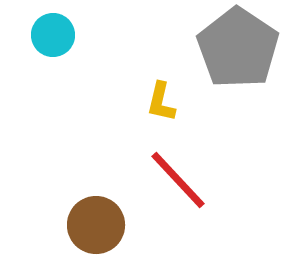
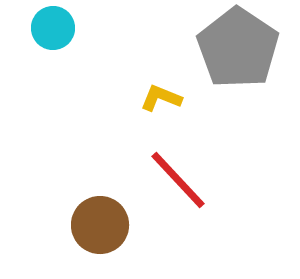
cyan circle: moved 7 px up
yellow L-shape: moved 4 px up; rotated 99 degrees clockwise
brown circle: moved 4 px right
